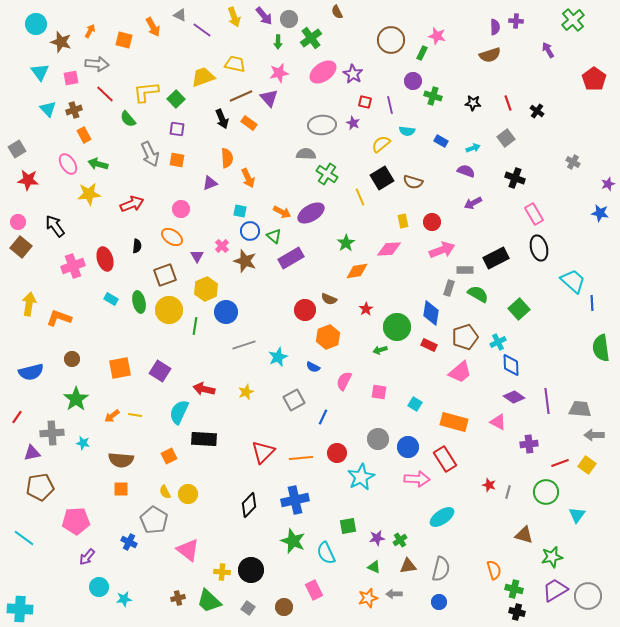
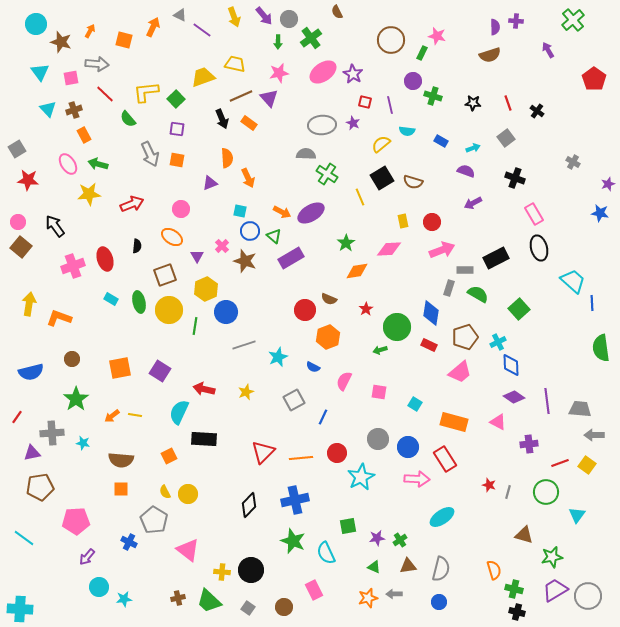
orange arrow at (153, 27): rotated 126 degrees counterclockwise
